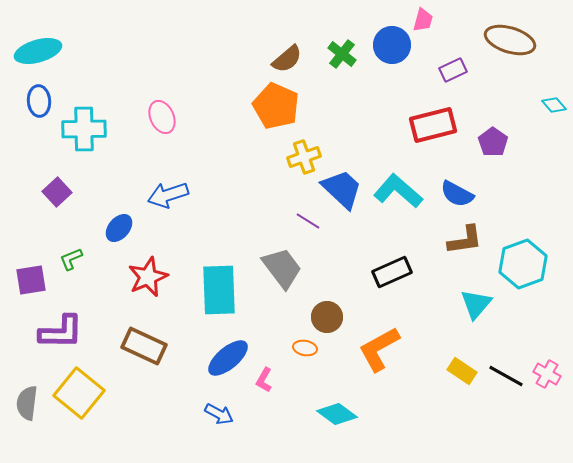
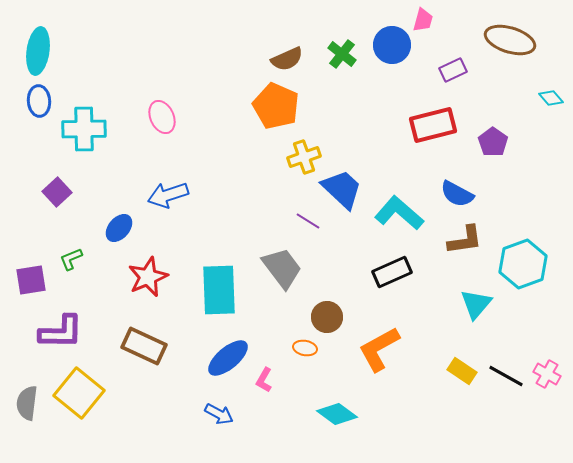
cyan ellipse at (38, 51): rotated 66 degrees counterclockwise
brown semicircle at (287, 59): rotated 16 degrees clockwise
cyan diamond at (554, 105): moved 3 px left, 7 px up
cyan L-shape at (398, 191): moved 1 px right, 22 px down
